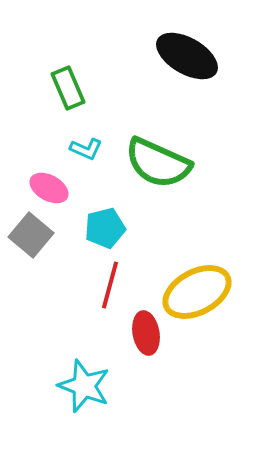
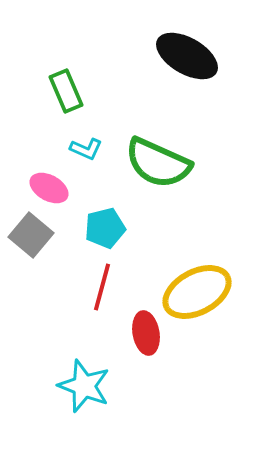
green rectangle: moved 2 px left, 3 px down
red line: moved 8 px left, 2 px down
